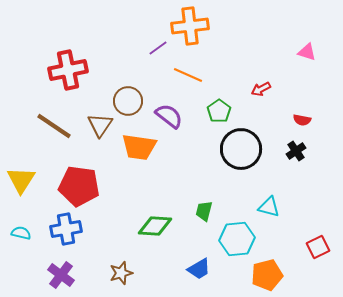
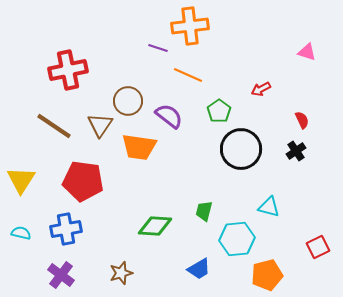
purple line: rotated 54 degrees clockwise
red semicircle: rotated 126 degrees counterclockwise
red pentagon: moved 4 px right, 5 px up
